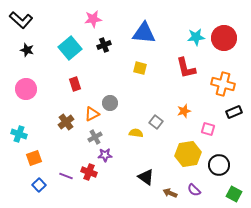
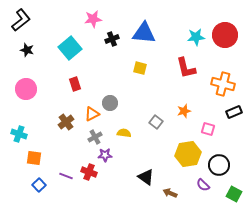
black L-shape: rotated 80 degrees counterclockwise
red circle: moved 1 px right, 3 px up
black cross: moved 8 px right, 6 px up
yellow semicircle: moved 12 px left
orange square: rotated 28 degrees clockwise
purple semicircle: moved 9 px right, 5 px up
